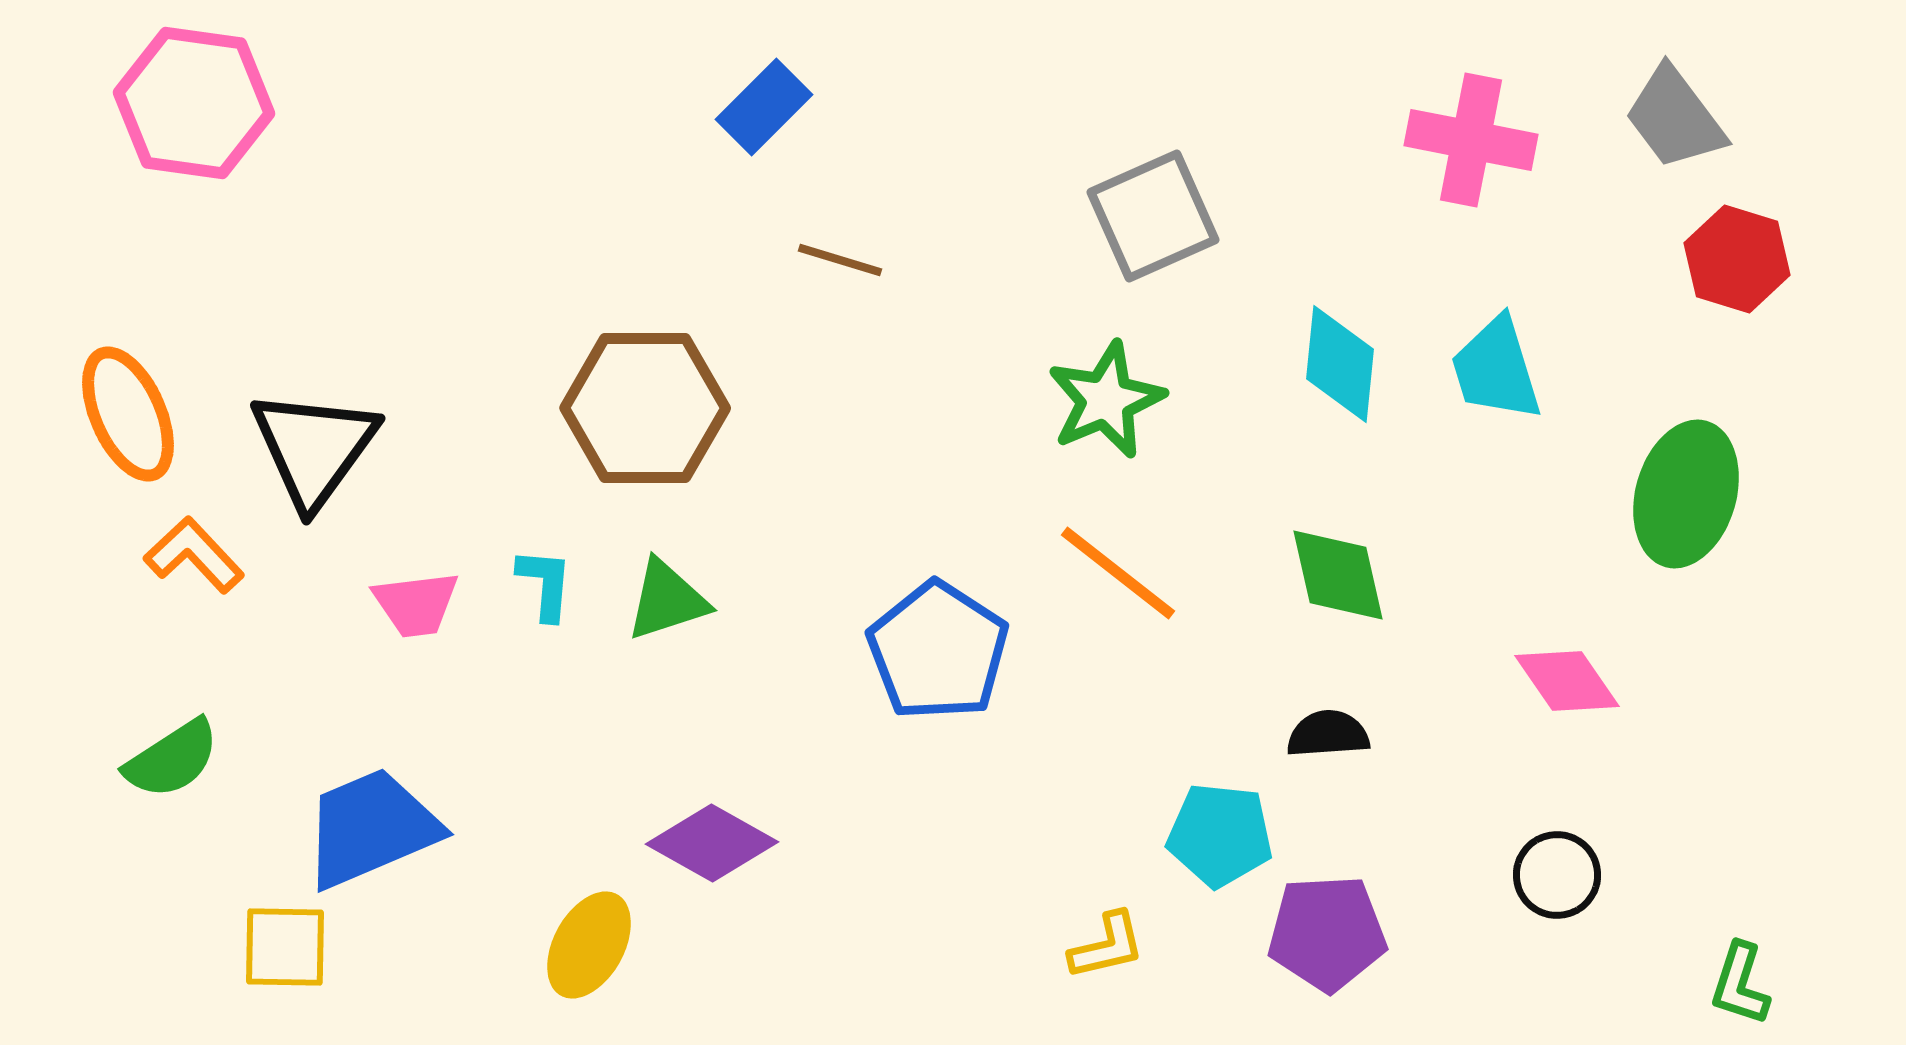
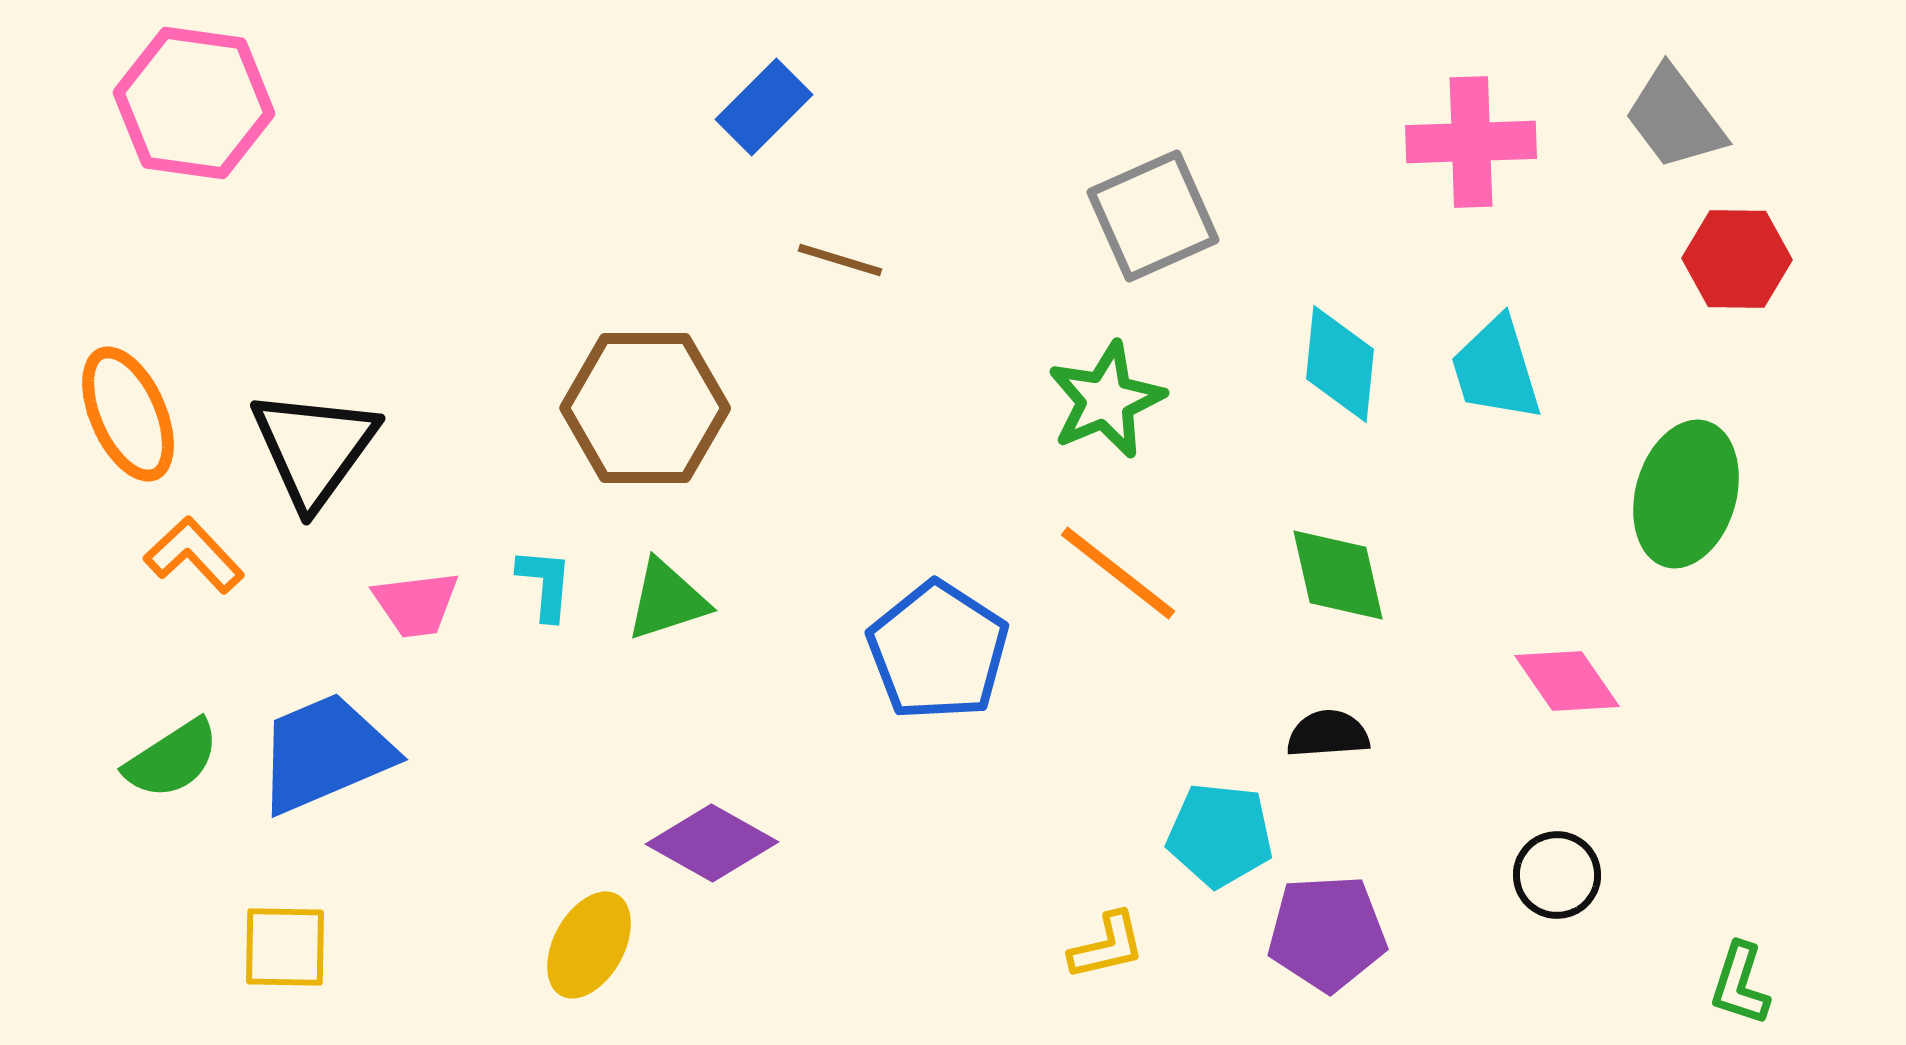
pink cross: moved 2 px down; rotated 13 degrees counterclockwise
red hexagon: rotated 16 degrees counterclockwise
blue trapezoid: moved 46 px left, 75 px up
